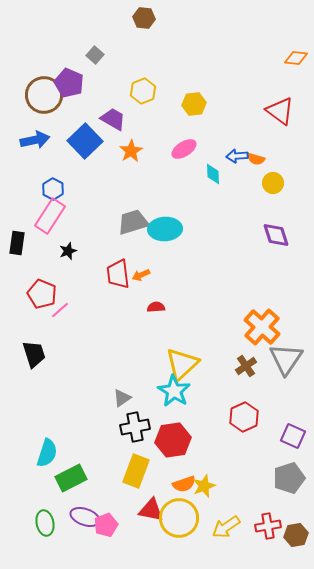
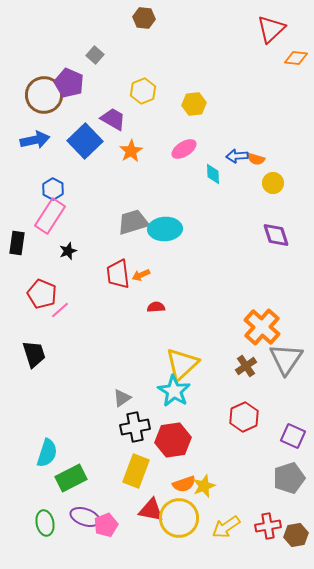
red triangle at (280, 111): moved 9 px left, 82 px up; rotated 40 degrees clockwise
